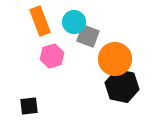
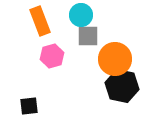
cyan circle: moved 7 px right, 7 px up
gray square: rotated 20 degrees counterclockwise
